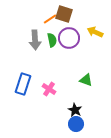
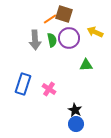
green triangle: moved 15 px up; rotated 24 degrees counterclockwise
